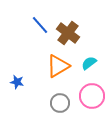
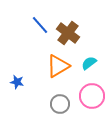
gray circle: moved 1 px down
